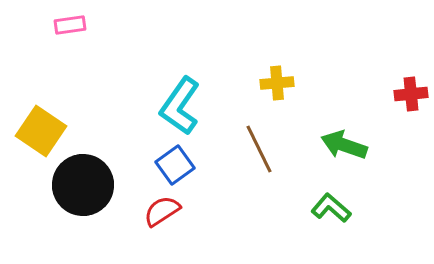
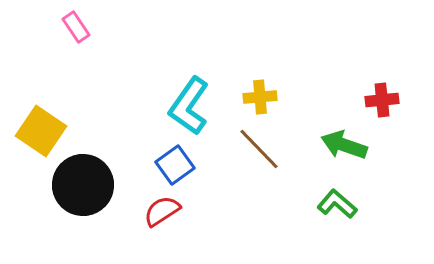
pink rectangle: moved 6 px right, 2 px down; rotated 64 degrees clockwise
yellow cross: moved 17 px left, 14 px down
red cross: moved 29 px left, 6 px down
cyan L-shape: moved 9 px right
brown line: rotated 18 degrees counterclockwise
green L-shape: moved 6 px right, 4 px up
